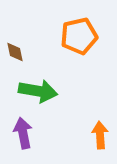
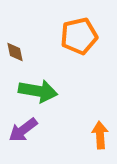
purple arrow: moved 3 px up; rotated 116 degrees counterclockwise
